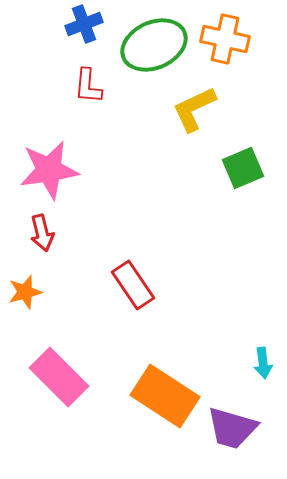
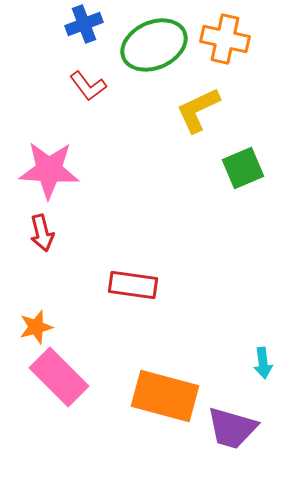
red L-shape: rotated 42 degrees counterclockwise
yellow L-shape: moved 4 px right, 1 px down
pink star: rotated 12 degrees clockwise
red rectangle: rotated 48 degrees counterclockwise
orange star: moved 11 px right, 35 px down
orange rectangle: rotated 18 degrees counterclockwise
